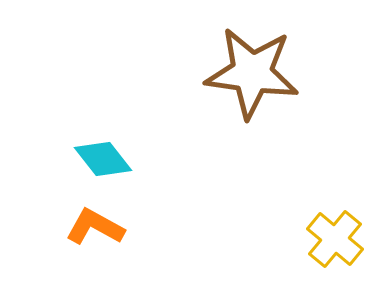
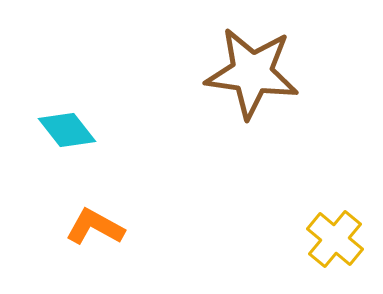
cyan diamond: moved 36 px left, 29 px up
